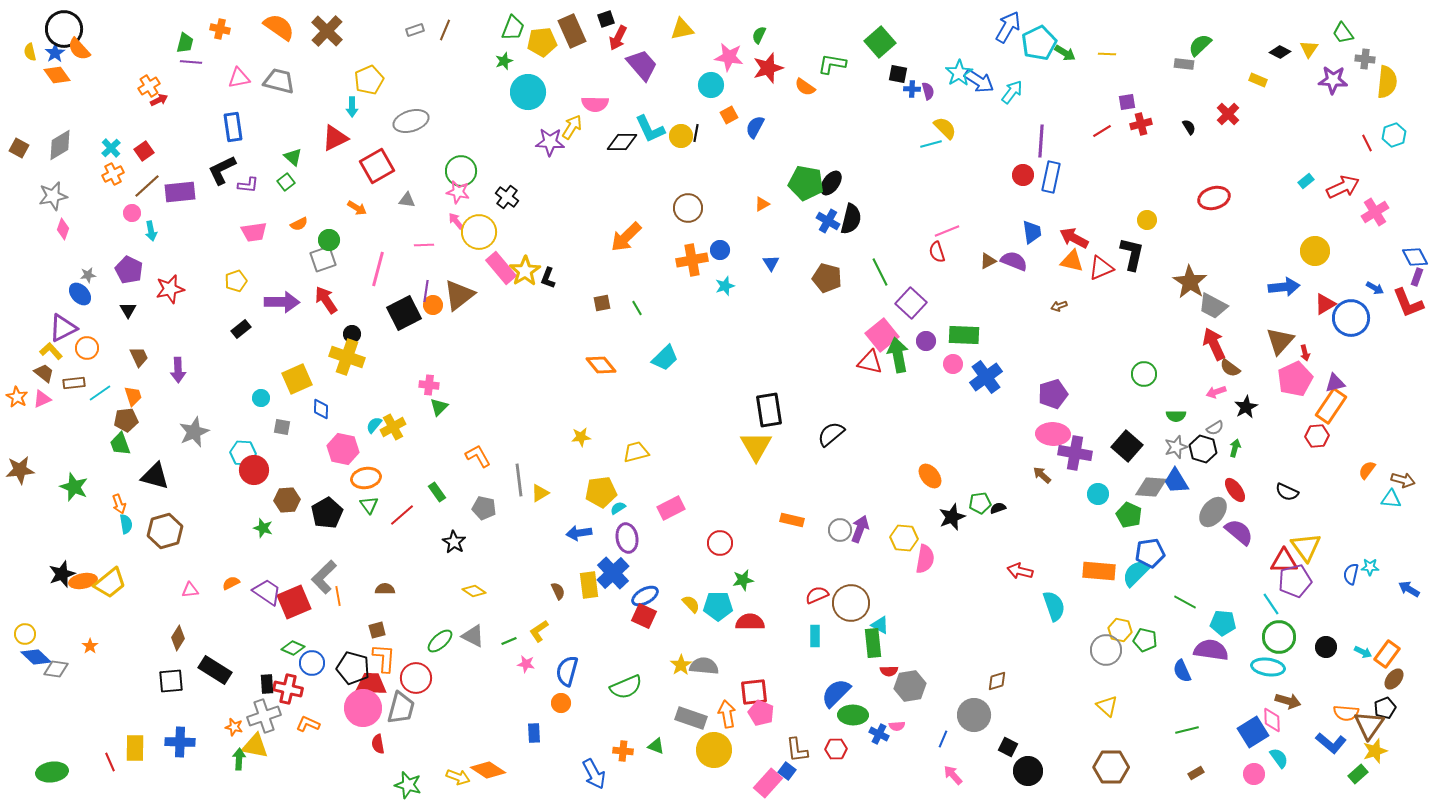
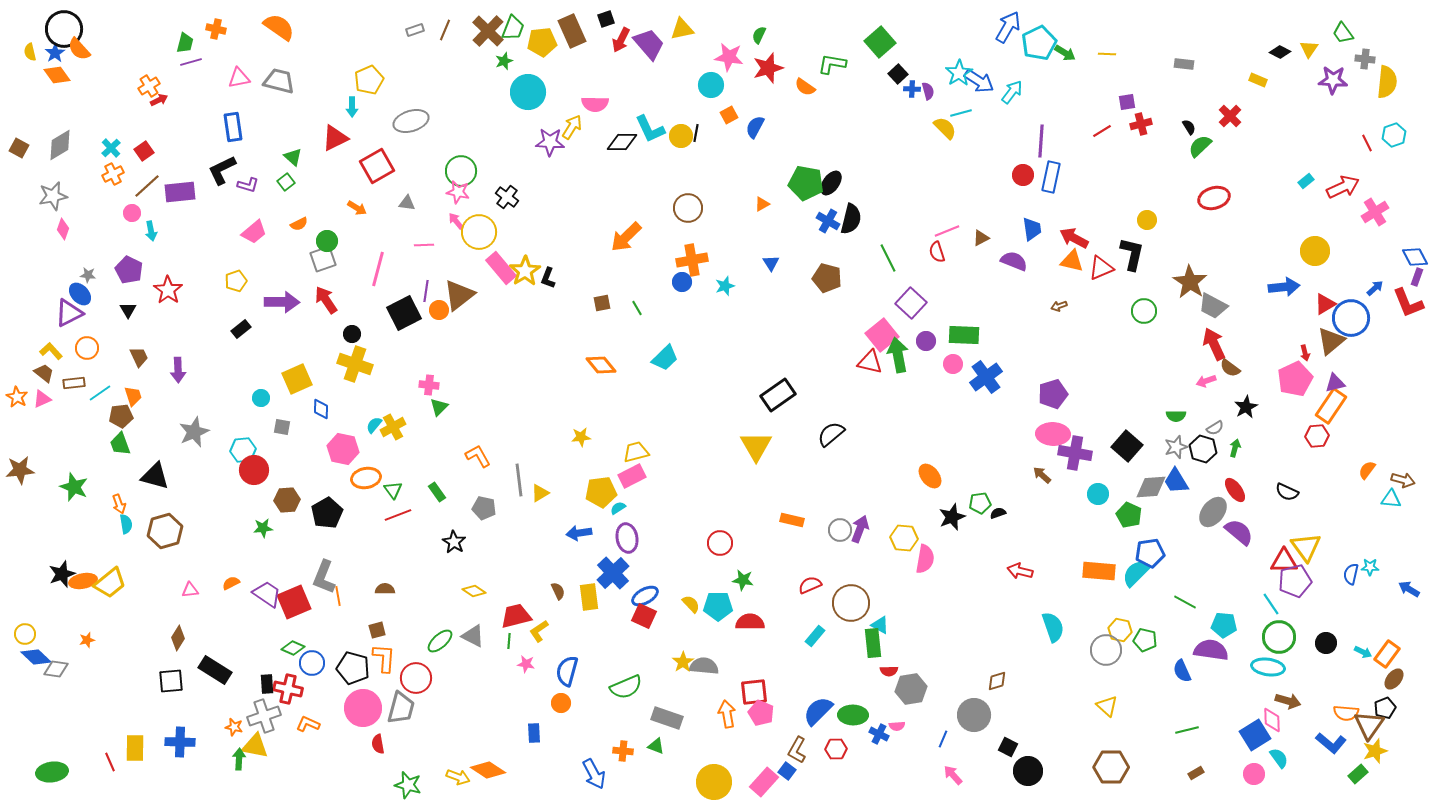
orange cross at (220, 29): moved 4 px left
brown cross at (327, 31): moved 161 px right
red arrow at (618, 38): moved 3 px right, 2 px down
green semicircle at (1200, 45): moved 101 px down
purple line at (191, 62): rotated 20 degrees counterclockwise
purple trapezoid at (642, 65): moved 7 px right, 21 px up
black square at (898, 74): rotated 36 degrees clockwise
red cross at (1228, 114): moved 2 px right, 2 px down
cyan line at (931, 144): moved 30 px right, 31 px up
purple L-shape at (248, 185): rotated 10 degrees clockwise
gray triangle at (407, 200): moved 3 px down
pink trapezoid at (254, 232): rotated 32 degrees counterclockwise
blue trapezoid at (1032, 232): moved 3 px up
green circle at (329, 240): moved 2 px left, 1 px down
blue circle at (720, 250): moved 38 px left, 32 px down
brown triangle at (988, 261): moved 7 px left, 23 px up
green line at (880, 272): moved 8 px right, 14 px up
gray star at (88, 275): rotated 14 degrees clockwise
blue arrow at (1375, 288): rotated 72 degrees counterclockwise
red star at (170, 289): moved 2 px left, 1 px down; rotated 24 degrees counterclockwise
orange circle at (433, 305): moved 6 px right, 5 px down
purple triangle at (63, 328): moved 6 px right, 15 px up
brown triangle at (1280, 341): moved 51 px right; rotated 8 degrees clockwise
yellow cross at (347, 357): moved 8 px right, 7 px down
green circle at (1144, 374): moved 63 px up
pink arrow at (1216, 392): moved 10 px left, 11 px up
black rectangle at (769, 410): moved 9 px right, 15 px up; rotated 64 degrees clockwise
brown pentagon at (126, 420): moved 5 px left, 4 px up
cyan hexagon at (243, 453): moved 3 px up; rotated 10 degrees counterclockwise
gray diamond at (1151, 487): rotated 8 degrees counterclockwise
green triangle at (369, 505): moved 24 px right, 15 px up
pink rectangle at (671, 508): moved 39 px left, 32 px up
black semicircle at (998, 508): moved 5 px down
red line at (402, 515): moved 4 px left; rotated 20 degrees clockwise
green star at (263, 528): rotated 24 degrees counterclockwise
gray L-shape at (324, 577): rotated 24 degrees counterclockwise
green star at (743, 580): rotated 20 degrees clockwise
yellow rectangle at (589, 585): moved 12 px down
purple trapezoid at (267, 592): moved 2 px down
red semicircle at (817, 595): moved 7 px left, 10 px up
cyan semicircle at (1054, 606): moved 1 px left, 21 px down
cyan pentagon at (1223, 623): moved 1 px right, 2 px down
cyan rectangle at (815, 636): rotated 40 degrees clockwise
green line at (509, 641): rotated 63 degrees counterclockwise
orange star at (90, 646): moved 3 px left, 6 px up; rotated 21 degrees clockwise
black circle at (1326, 647): moved 4 px up
yellow star at (681, 665): moved 2 px right, 3 px up
red trapezoid at (371, 684): moved 145 px right, 68 px up; rotated 16 degrees counterclockwise
gray hexagon at (910, 686): moved 1 px right, 3 px down
blue semicircle at (836, 693): moved 18 px left, 18 px down
gray rectangle at (691, 718): moved 24 px left
blue square at (1253, 732): moved 2 px right, 3 px down
yellow circle at (714, 750): moved 32 px down
brown L-shape at (797, 750): rotated 36 degrees clockwise
pink rectangle at (768, 783): moved 4 px left, 1 px up
